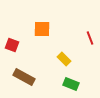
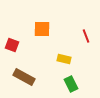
red line: moved 4 px left, 2 px up
yellow rectangle: rotated 32 degrees counterclockwise
green rectangle: rotated 42 degrees clockwise
